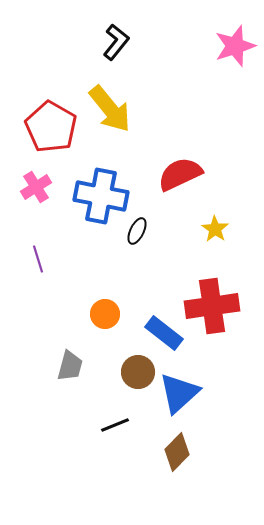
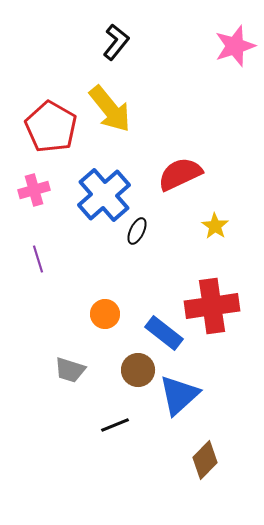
pink cross: moved 2 px left, 3 px down; rotated 16 degrees clockwise
blue cross: moved 3 px right, 1 px up; rotated 38 degrees clockwise
yellow star: moved 3 px up
gray trapezoid: moved 4 px down; rotated 92 degrees clockwise
brown circle: moved 2 px up
blue triangle: moved 2 px down
brown diamond: moved 28 px right, 8 px down
